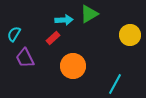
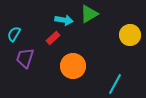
cyan arrow: rotated 12 degrees clockwise
purple trapezoid: rotated 45 degrees clockwise
